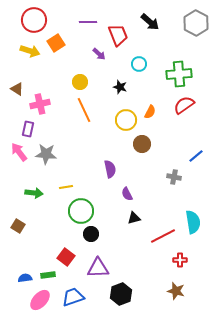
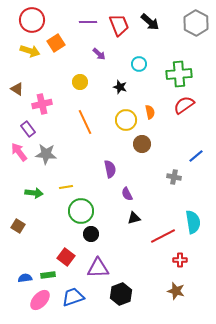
red circle at (34, 20): moved 2 px left
red trapezoid at (118, 35): moved 1 px right, 10 px up
pink cross at (40, 104): moved 2 px right
orange line at (84, 110): moved 1 px right, 12 px down
orange semicircle at (150, 112): rotated 40 degrees counterclockwise
purple rectangle at (28, 129): rotated 49 degrees counterclockwise
